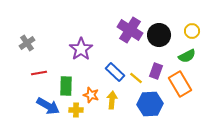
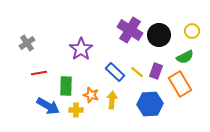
green semicircle: moved 2 px left, 1 px down
yellow line: moved 1 px right, 6 px up
